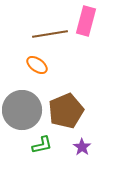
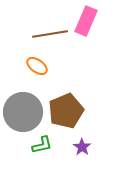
pink rectangle: rotated 8 degrees clockwise
orange ellipse: moved 1 px down
gray circle: moved 1 px right, 2 px down
